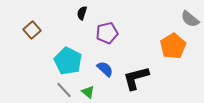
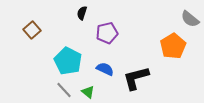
blue semicircle: rotated 18 degrees counterclockwise
